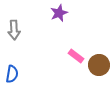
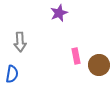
gray arrow: moved 6 px right, 12 px down
pink rectangle: rotated 42 degrees clockwise
